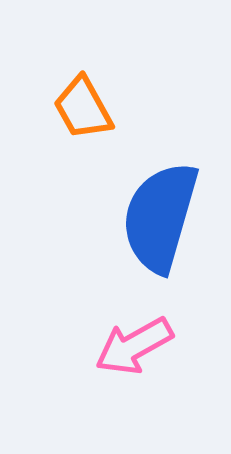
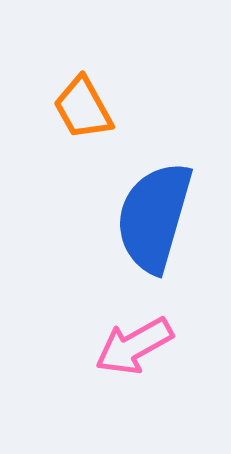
blue semicircle: moved 6 px left
